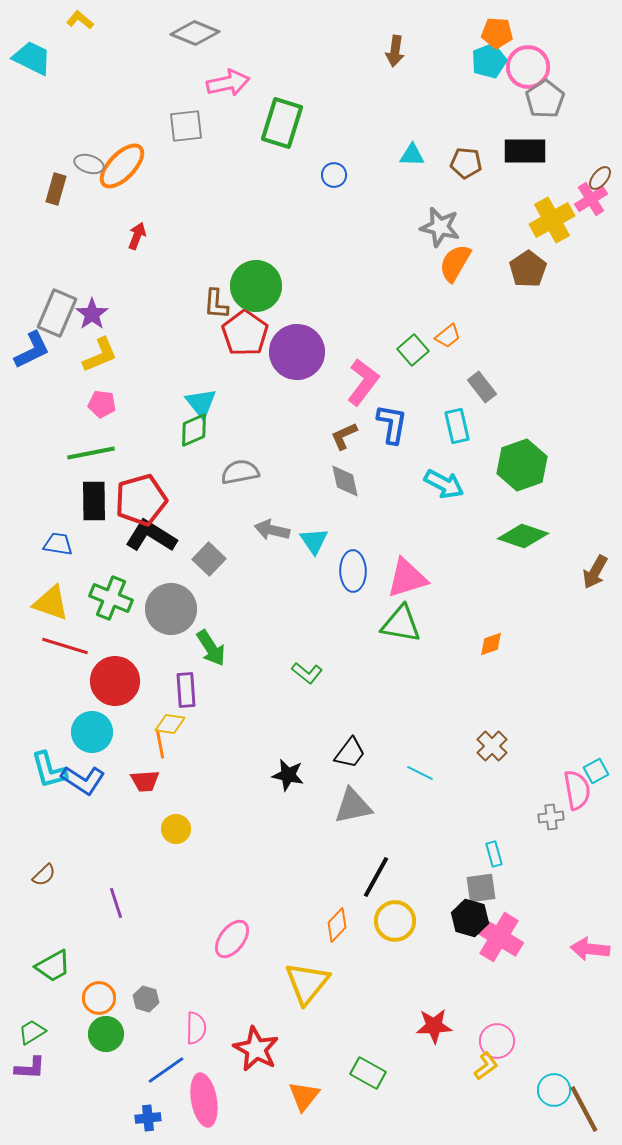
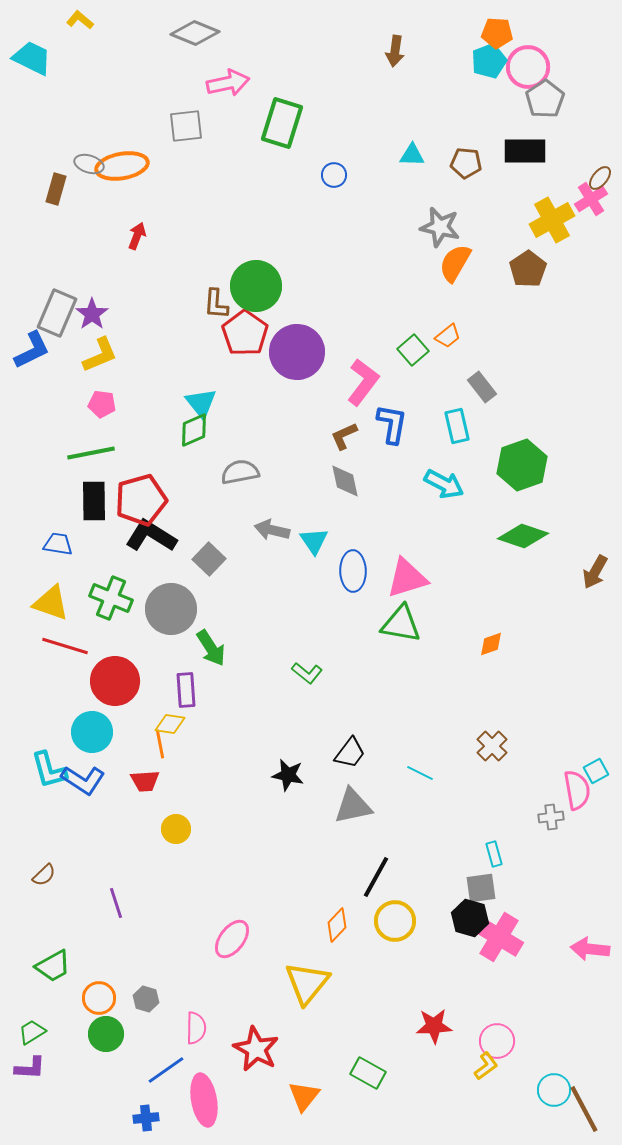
orange ellipse at (122, 166): rotated 36 degrees clockwise
blue cross at (148, 1118): moved 2 px left
